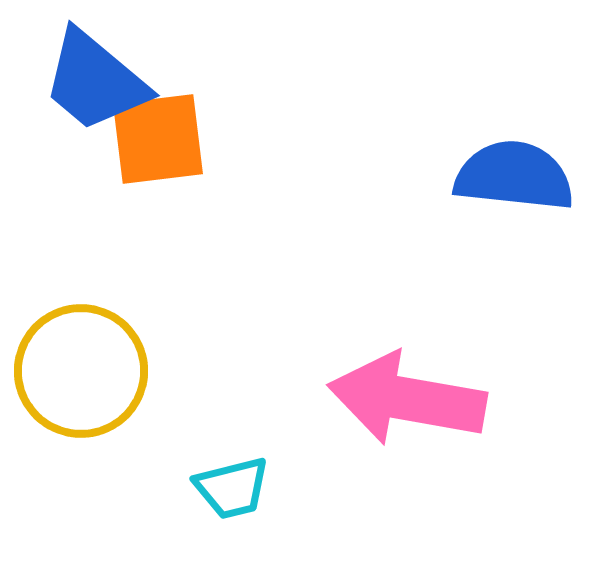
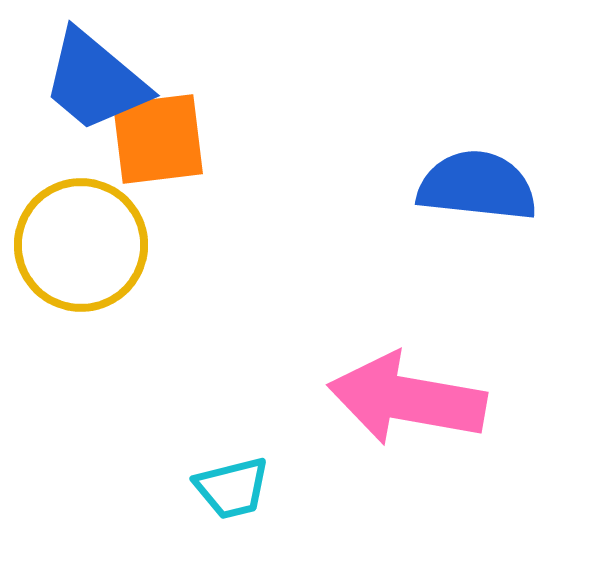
blue semicircle: moved 37 px left, 10 px down
yellow circle: moved 126 px up
